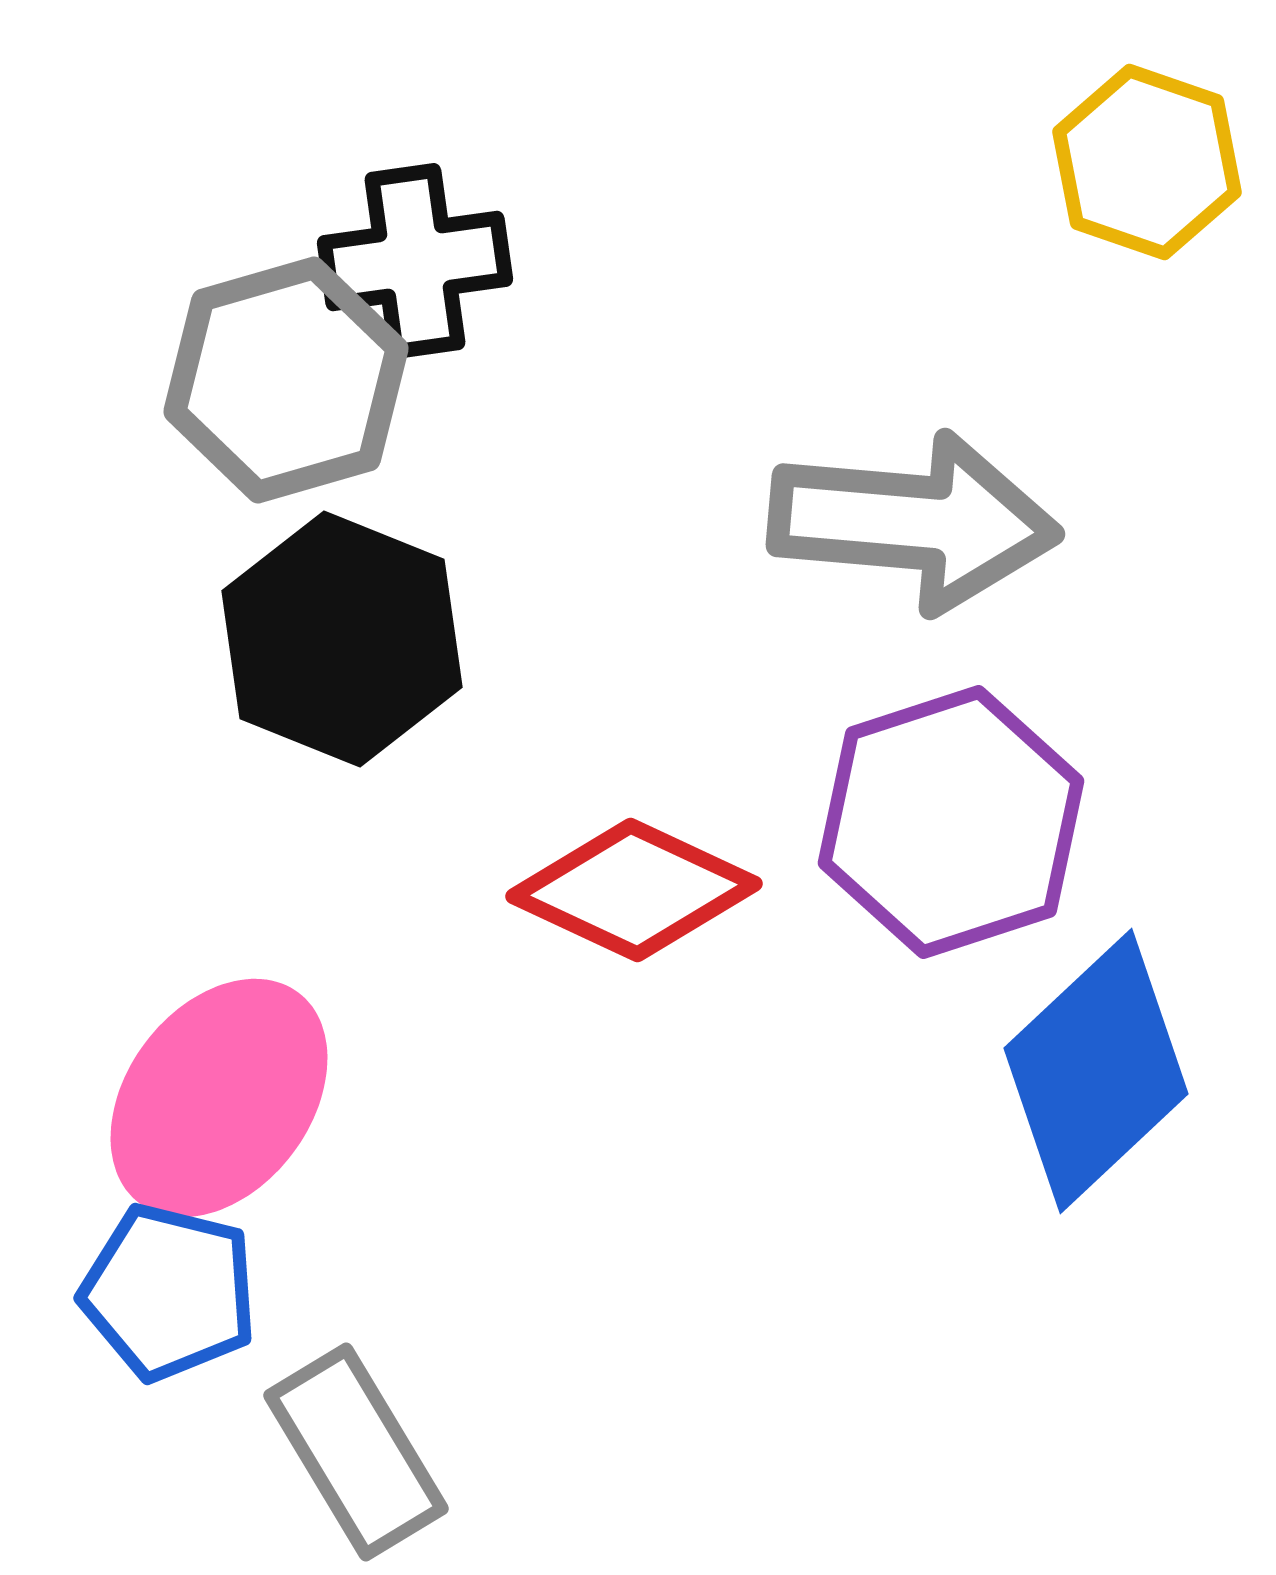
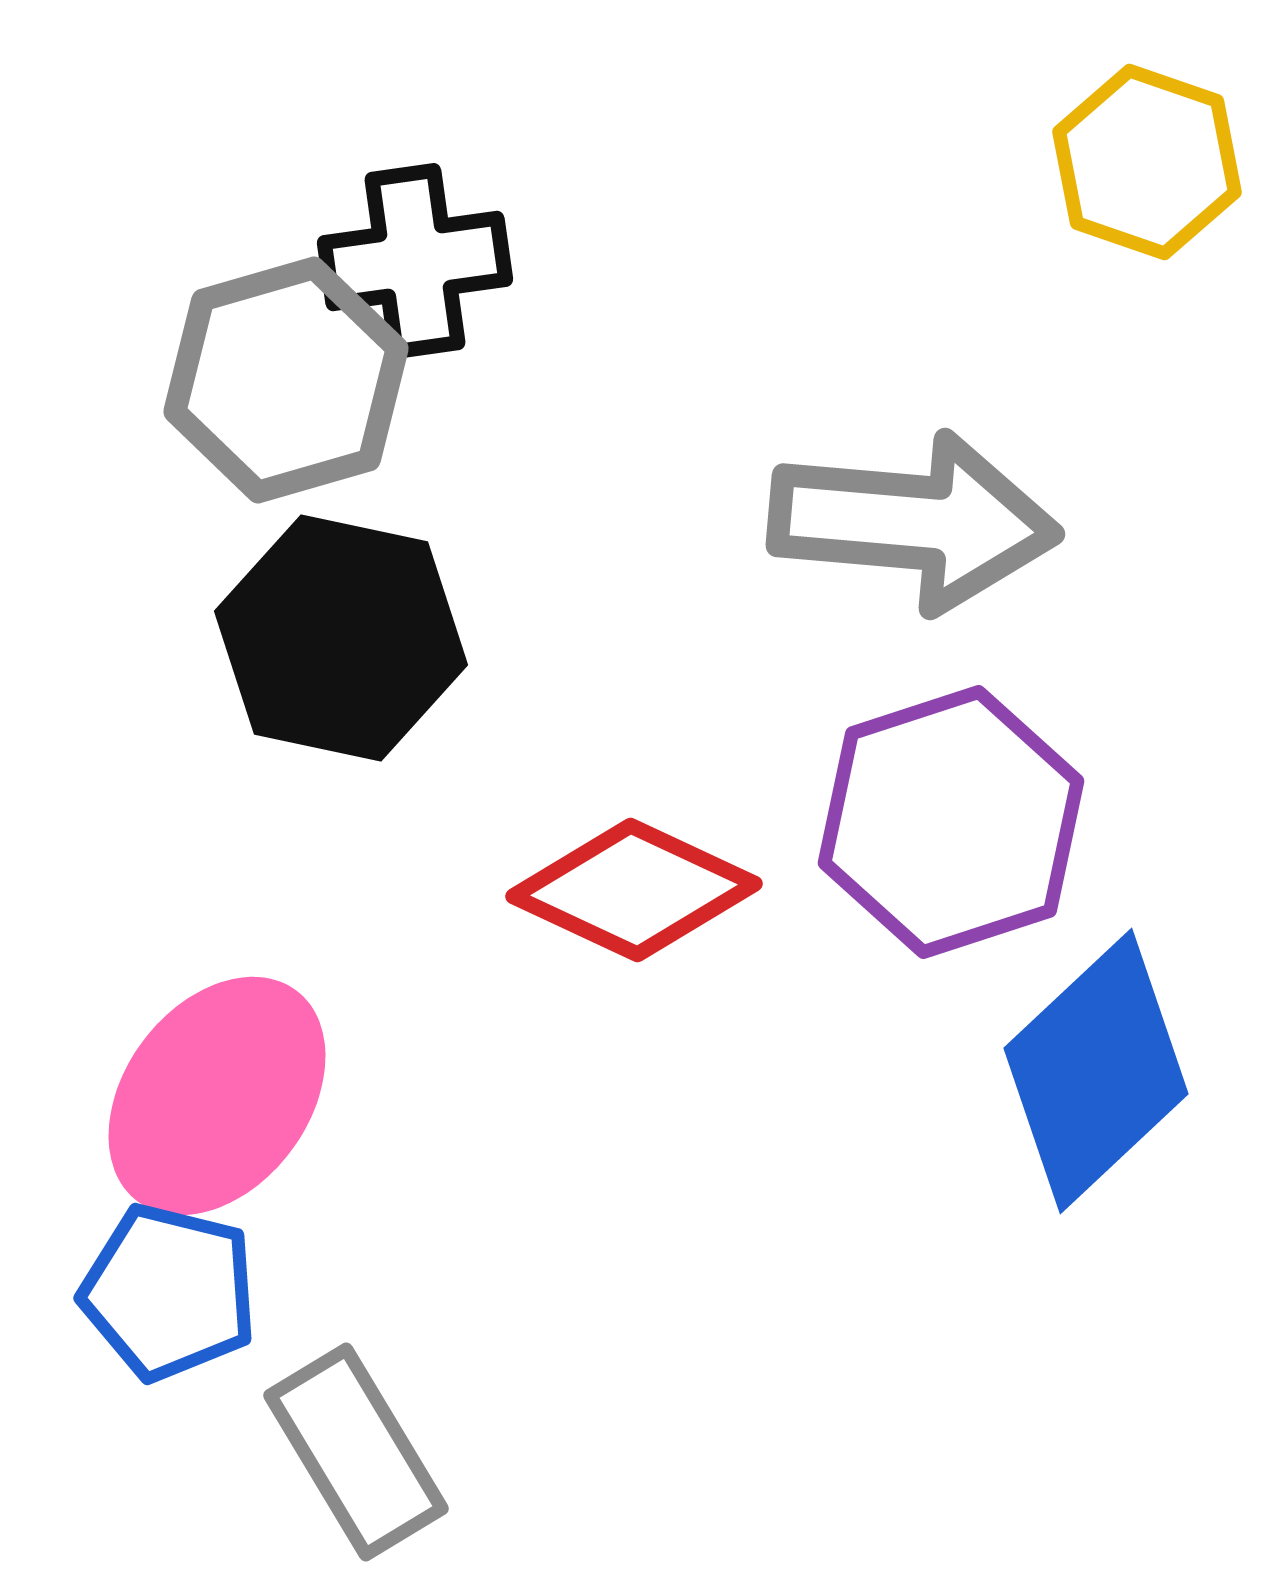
black hexagon: moved 1 px left, 1 px up; rotated 10 degrees counterclockwise
pink ellipse: moved 2 px left, 2 px up
